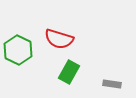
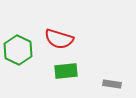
green rectangle: moved 3 px left, 1 px up; rotated 55 degrees clockwise
